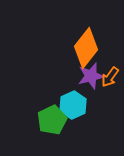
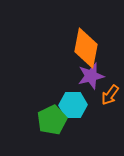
orange diamond: rotated 27 degrees counterclockwise
orange arrow: moved 18 px down
cyan hexagon: rotated 24 degrees clockwise
